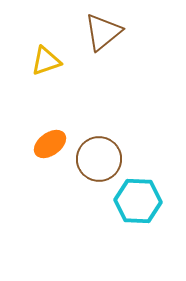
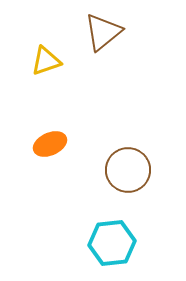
orange ellipse: rotated 12 degrees clockwise
brown circle: moved 29 px right, 11 px down
cyan hexagon: moved 26 px left, 42 px down; rotated 9 degrees counterclockwise
